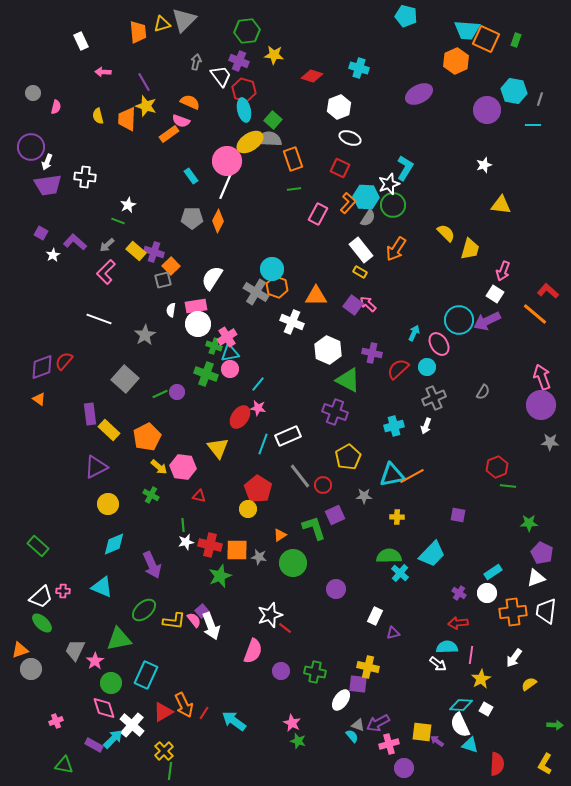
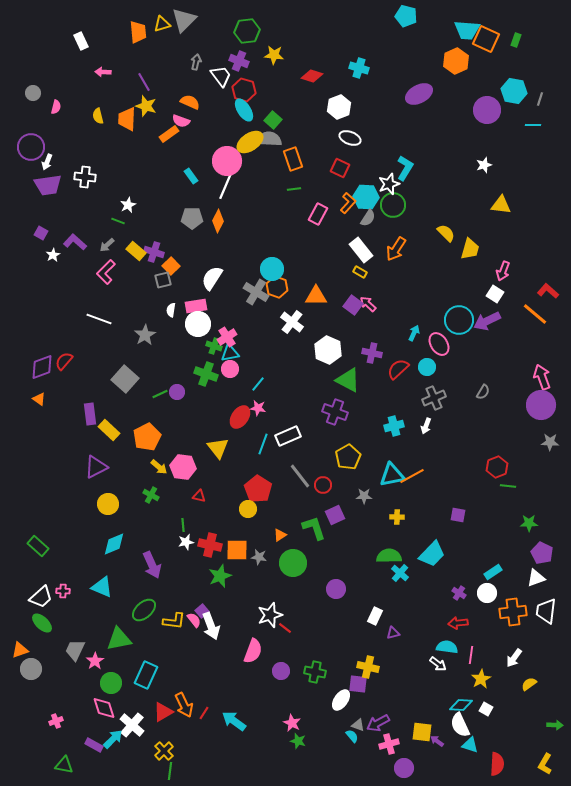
cyan ellipse at (244, 110): rotated 20 degrees counterclockwise
white cross at (292, 322): rotated 15 degrees clockwise
cyan semicircle at (447, 647): rotated 10 degrees clockwise
